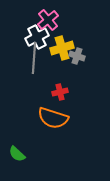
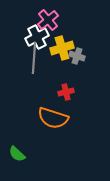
red cross: moved 6 px right
